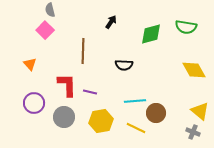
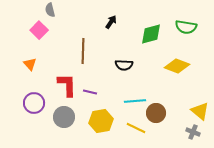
pink square: moved 6 px left
yellow diamond: moved 17 px left, 4 px up; rotated 40 degrees counterclockwise
